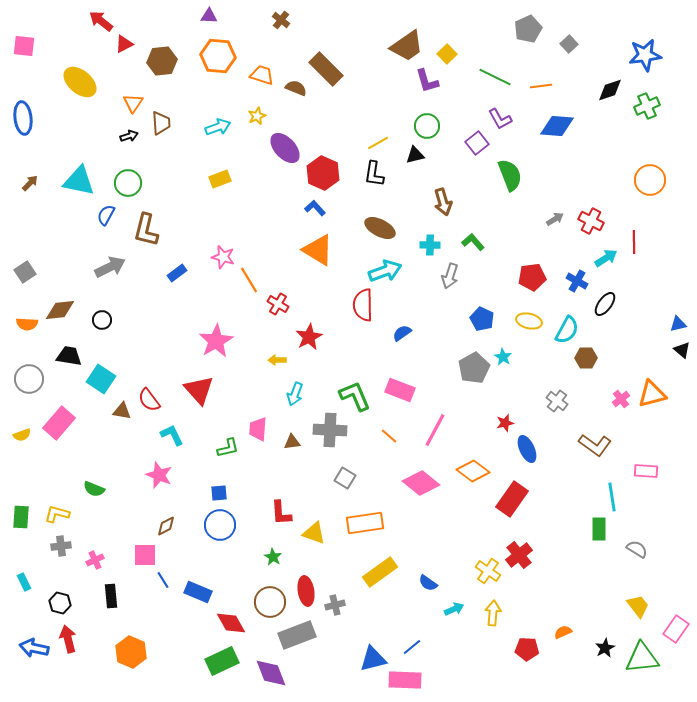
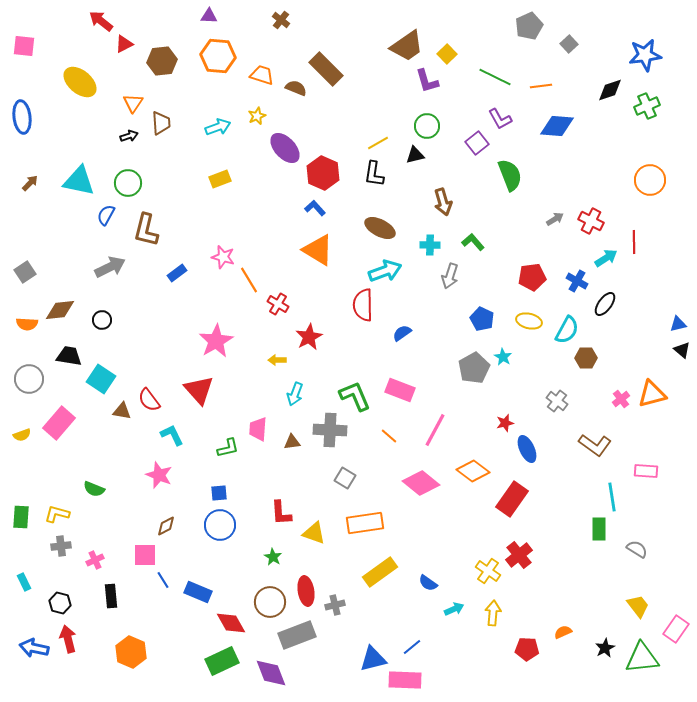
gray pentagon at (528, 29): moved 1 px right, 3 px up
blue ellipse at (23, 118): moved 1 px left, 1 px up
